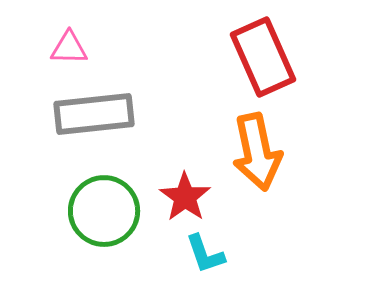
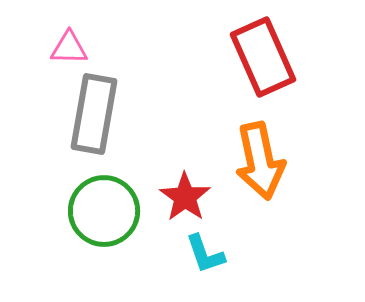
gray rectangle: rotated 74 degrees counterclockwise
orange arrow: moved 3 px right, 9 px down
